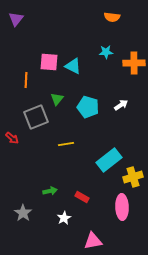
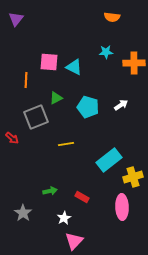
cyan triangle: moved 1 px right, 1 px down
green triangle: moved 1 px left, 1 px up; rotated 24 degrees clockwise
pink triangle: moved 19 px left; rotated 36 degrees counterclockwise
